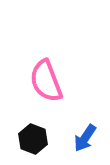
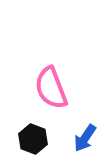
pink semicircle: moved 5 px right, 7 px down
